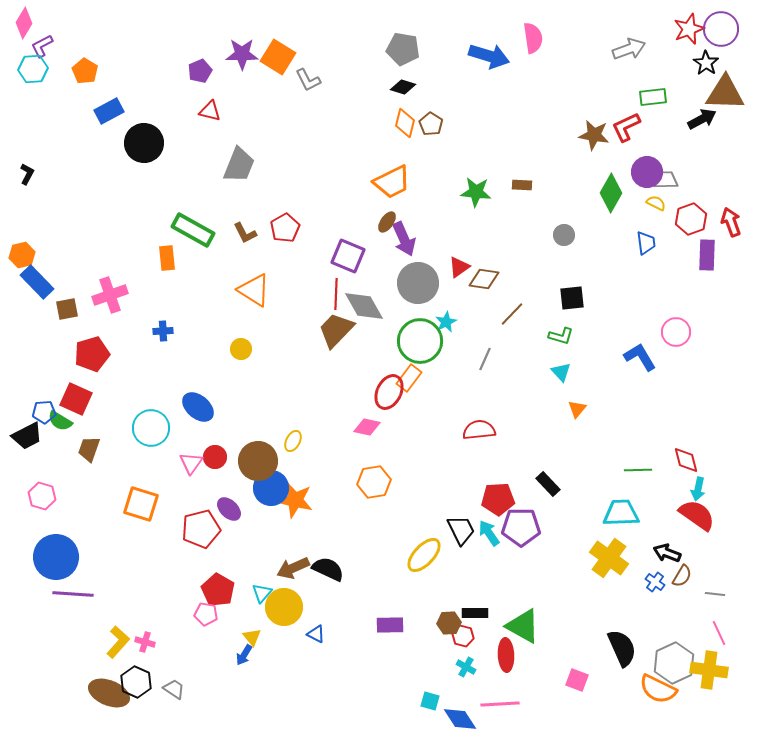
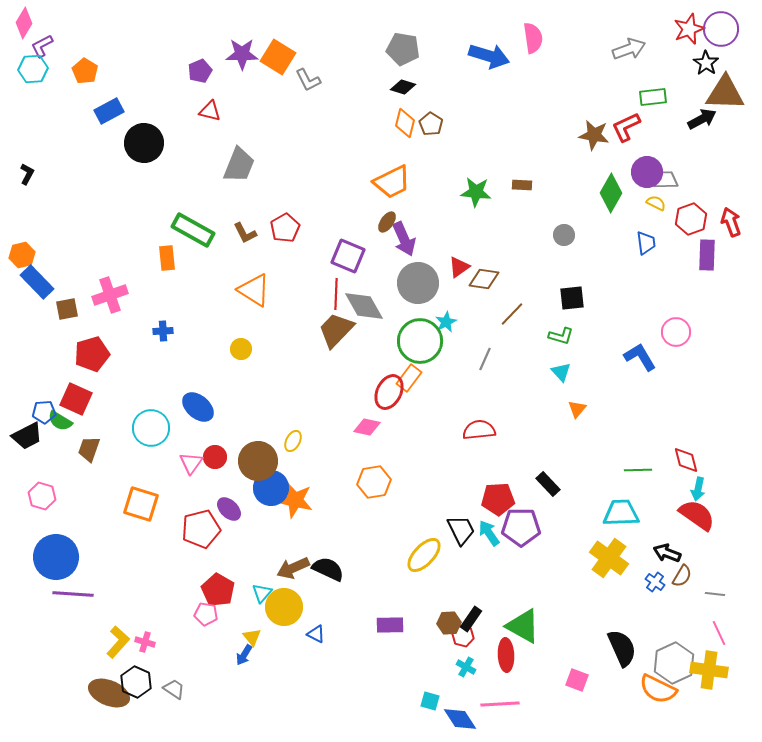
black rectangle at (475, 613): moved 4 px left, 6 px down; rotated 55 degrees counterclockwise
